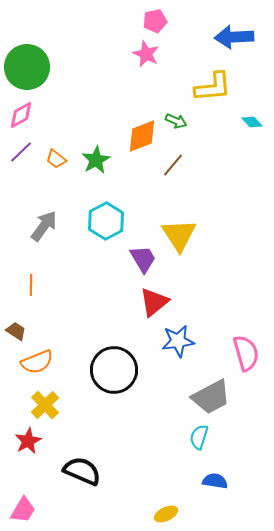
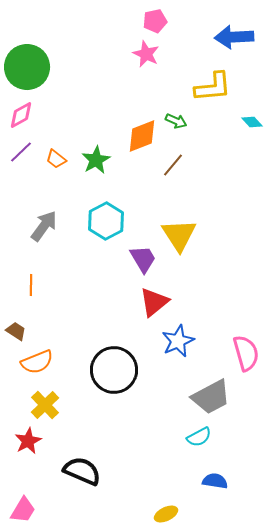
blue star: rotated 16 degrees counterclockwise
cyan semicircle: rotated 135 degrees counterclockwise
